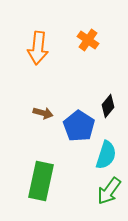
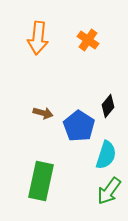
orange arrow: moved 10 px up
